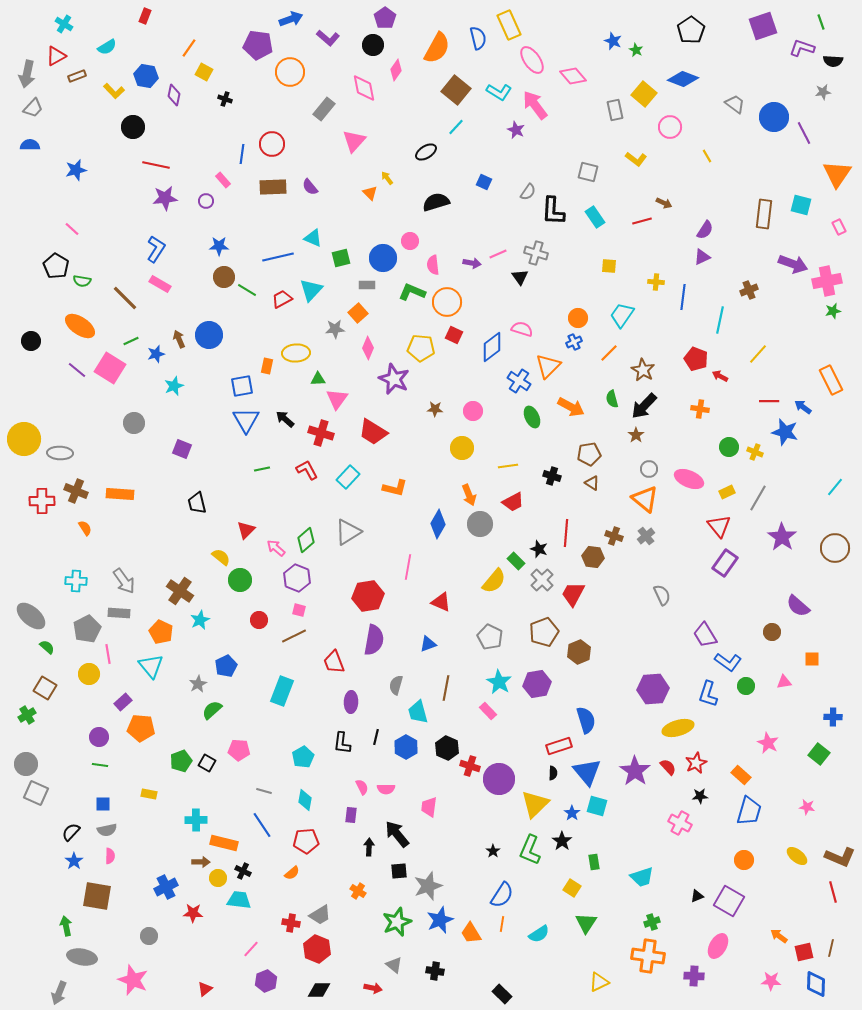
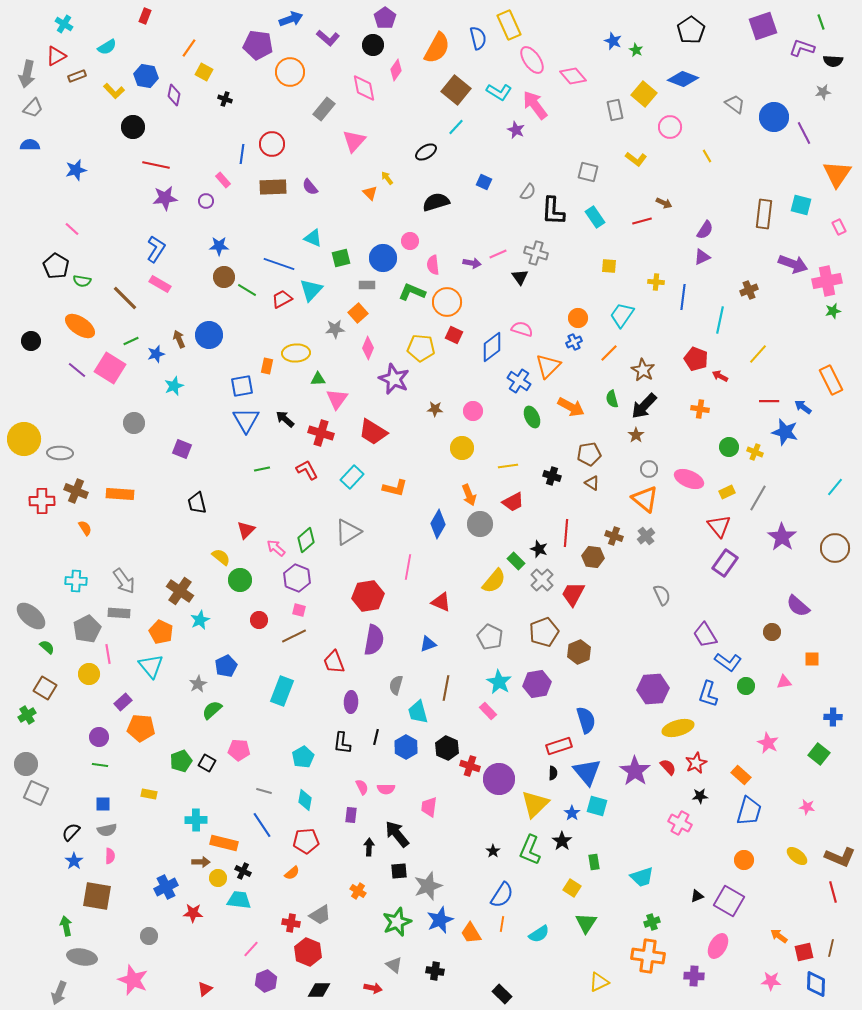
blue line at (278, 257): moved 1 px right, 7 px down; rotated 32 degrees clockwise
cyan rectangle at (348, 477): moved 4 px right
red hexagon at (317, 949): moved 9 px left, 3 px down
